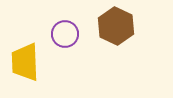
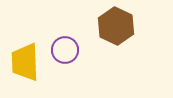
purple circle: moved 16 px down
